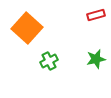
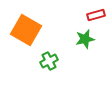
orange square: moved 1 px left, 2 px down; rotated 12 degrees counterclockwise
green star: moved 11 px left, 20 px up
